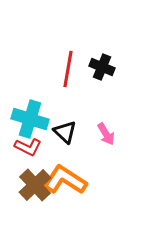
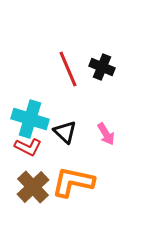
red line: rotated 33 degrees counterclockwise
orange L-shape: moved 8 px right, 2 px down; rotated 21 degrees counterclockwise
brown cross: moved 2 px left, 2 px down
